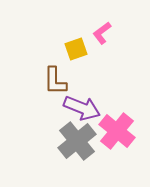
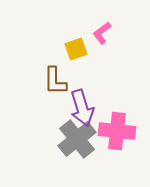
purple arrow: rotated 51 degrees clockwise
pink cross: rotated 33 degrees counterclockwise
gray cross: moved 2 px up
